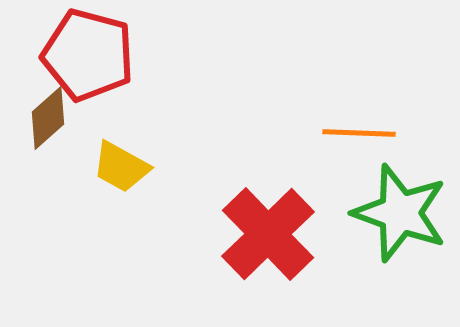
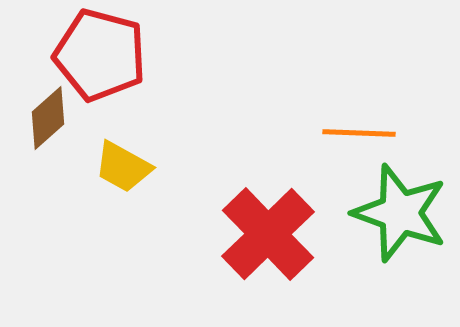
red pentagon: moved 12 px right
yellow trapezoid: moved 2 px right
